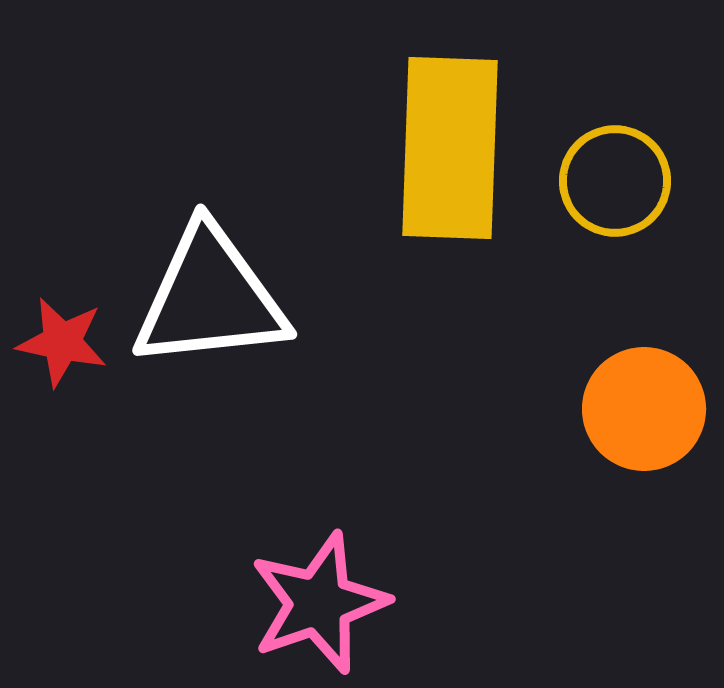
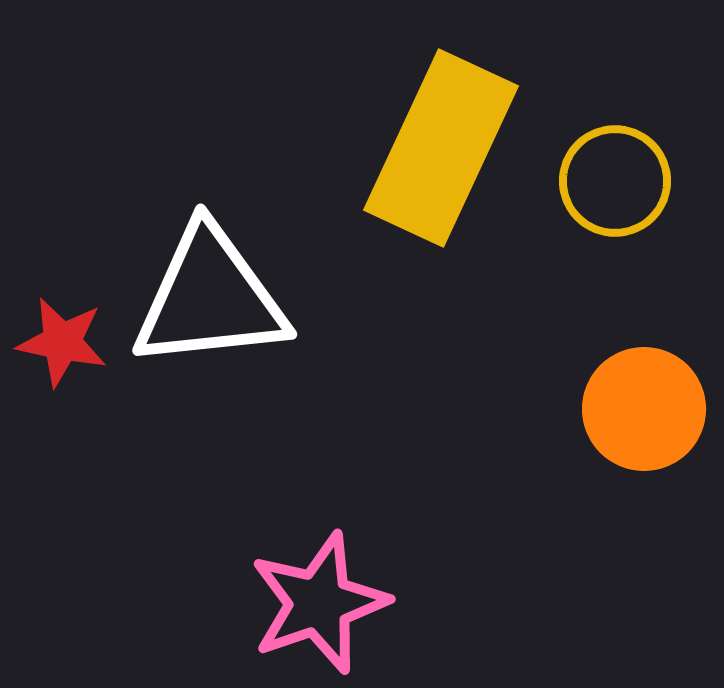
yellow rectangle: moved 9 px left; rotated 23 degrees clockwise
